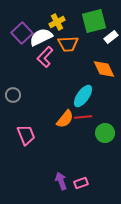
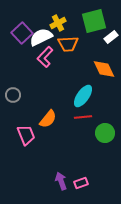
yellow cross: moved 1 px right, 1 px down
orange semicircle: moved 17 px left
